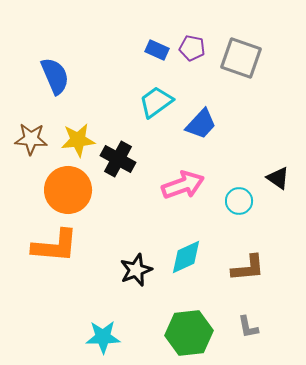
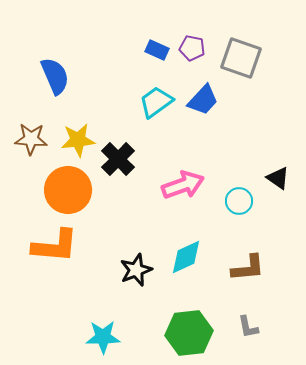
blue trapezoid: moved 2 px right, 24 px up
black cross: rotated 16 degrees clockwise
